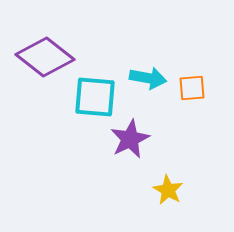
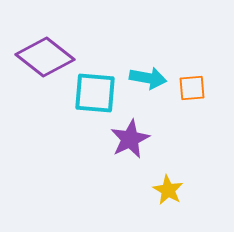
cyan square: moved 4 px up
